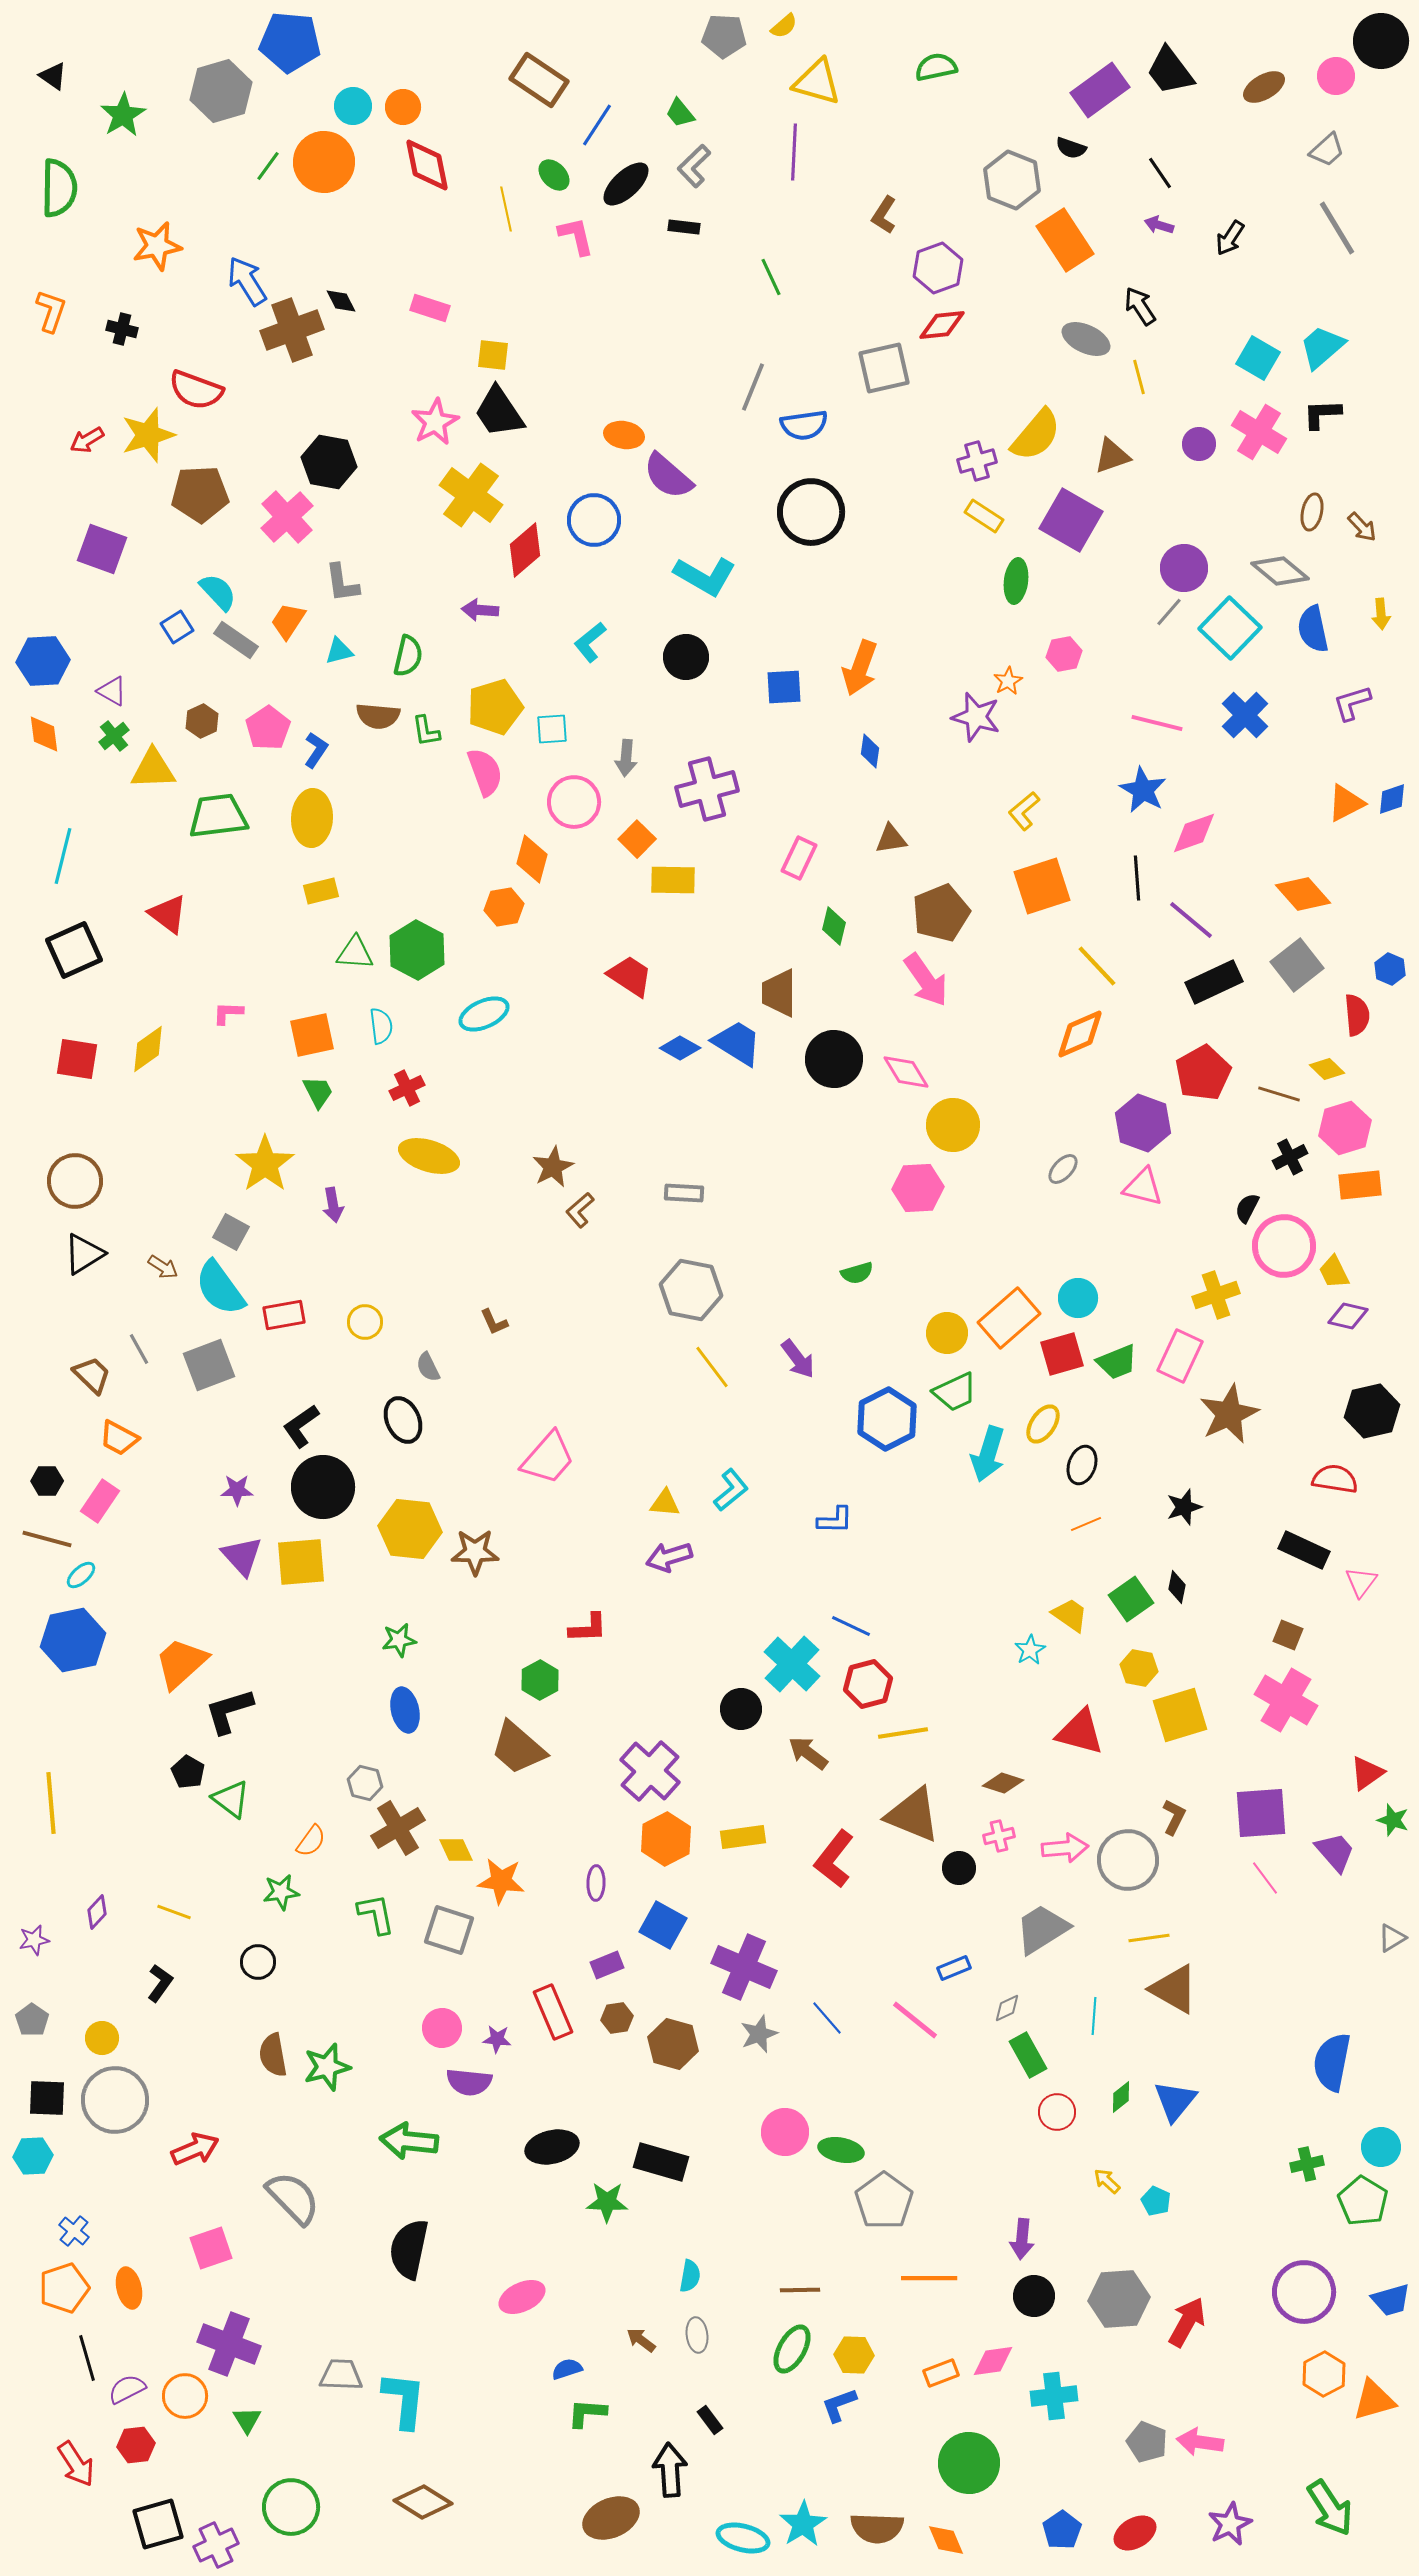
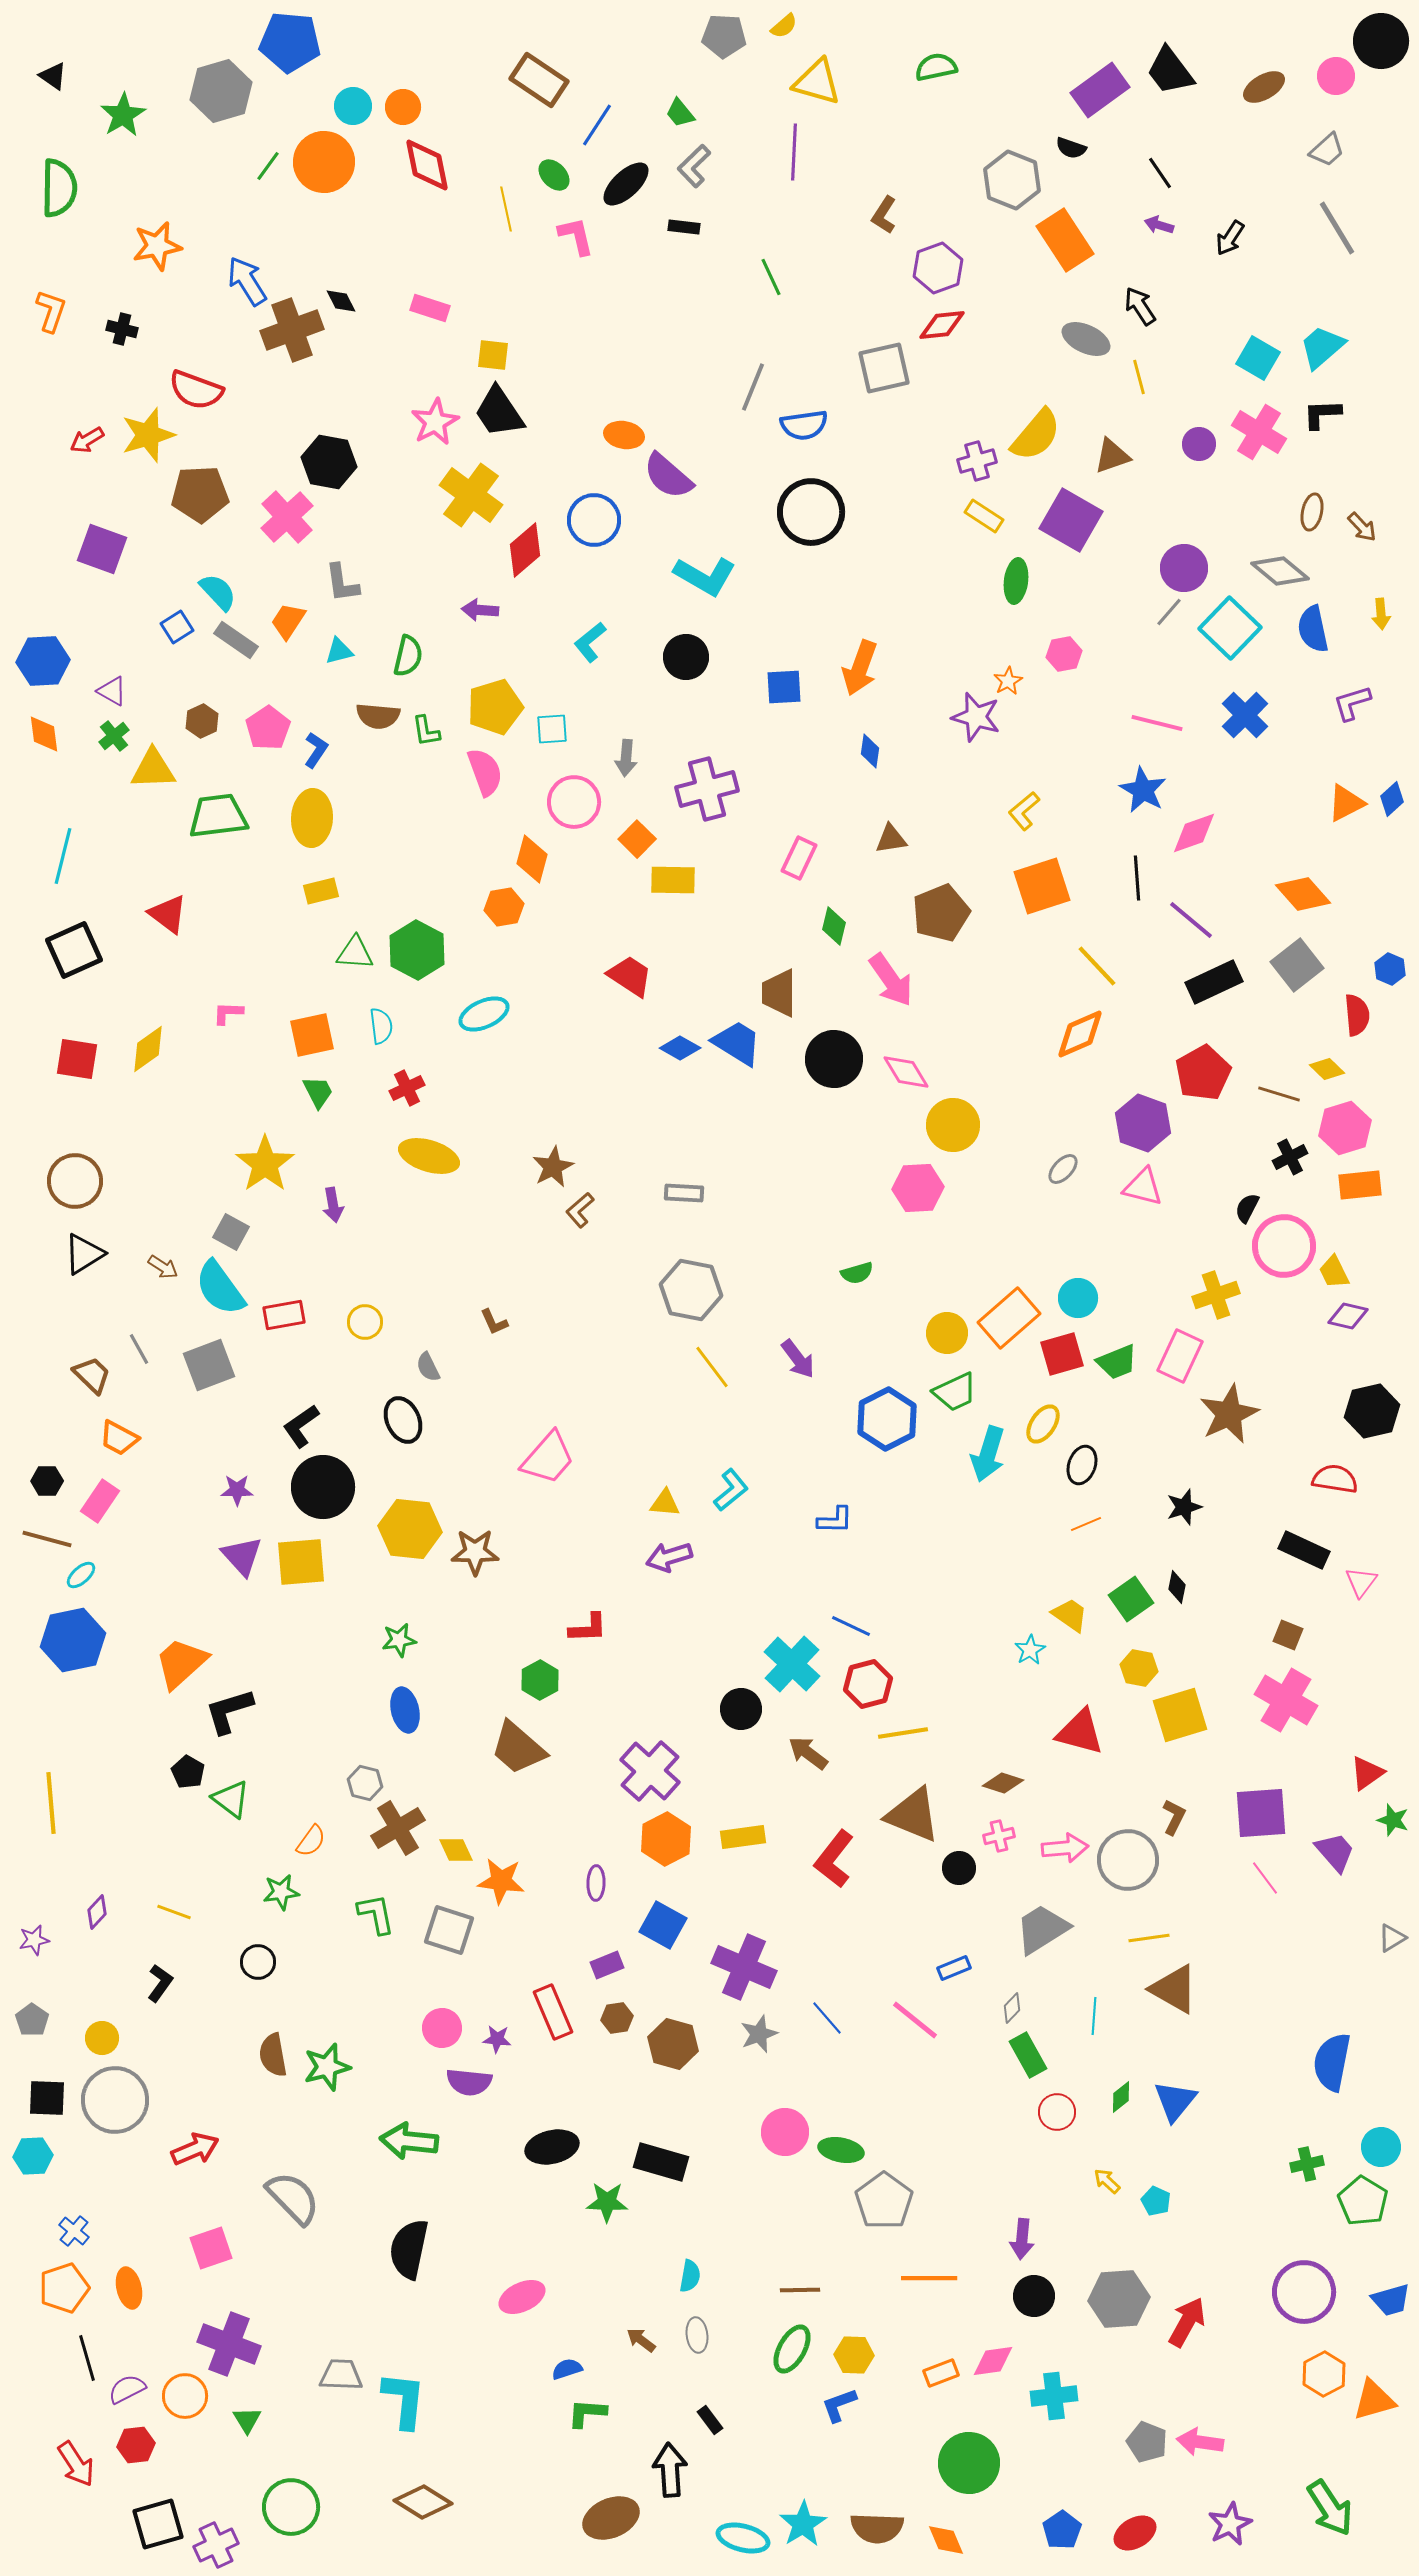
blue diamond at (1392, 799): rotated 24 degrees counterclockwise
pink arrow at (926, 980): moved 35 px left
gray diamond at (1007, 2008): moved 5 px right; rotated 20 degrees counterclockwise
